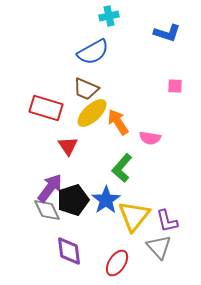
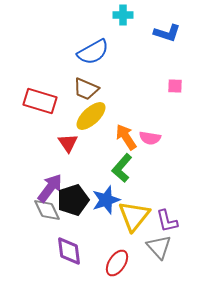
cyan cross: moved 14 px right, 1 px up; rotated 12 degrees clockwise
red rectangle: moved 6 px left, 7 px up
yellow ellipse: moved 1 px left, 3 px down
orange arrow: moved 8 px right, 15 px down
red triangle: moved 3 px up
blue star: rotated 16 degrees clockwise
